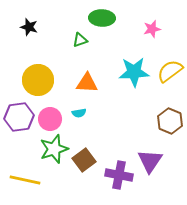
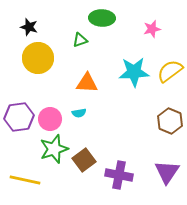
yellow circle: moved 22 px up
purple triangle: moved 17 px right, 11 px down
